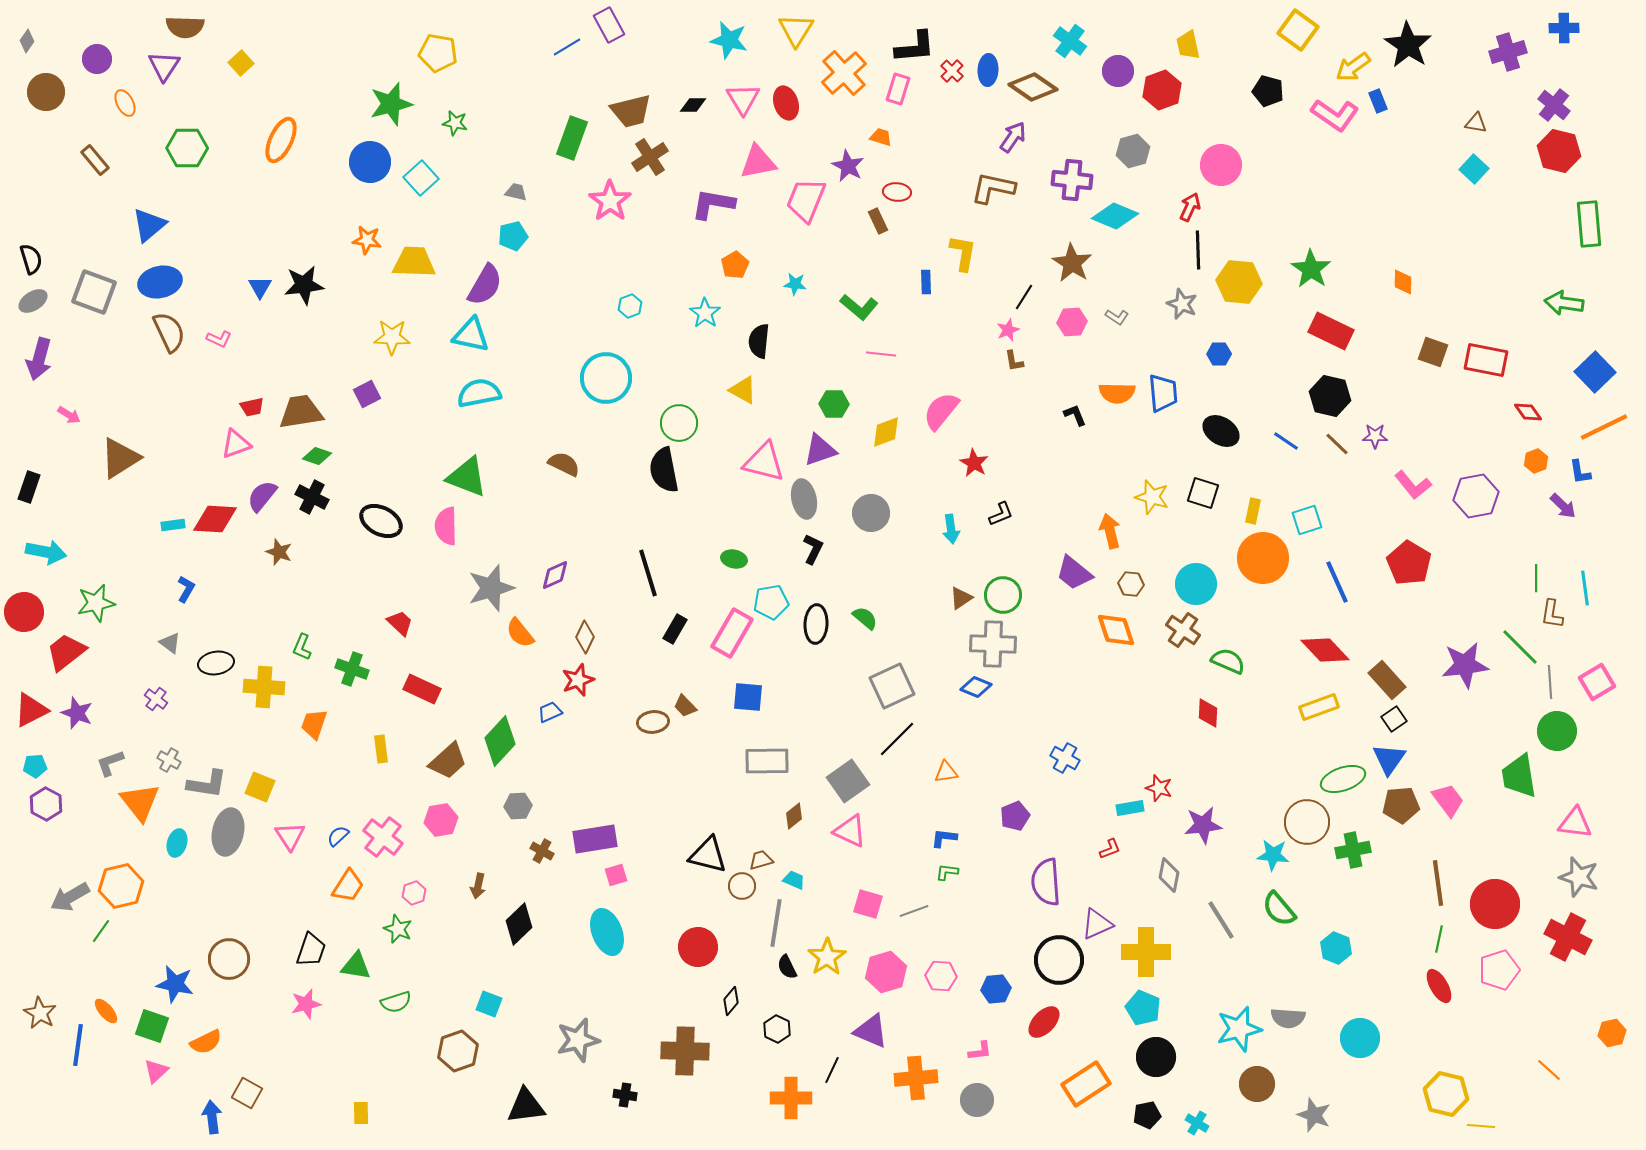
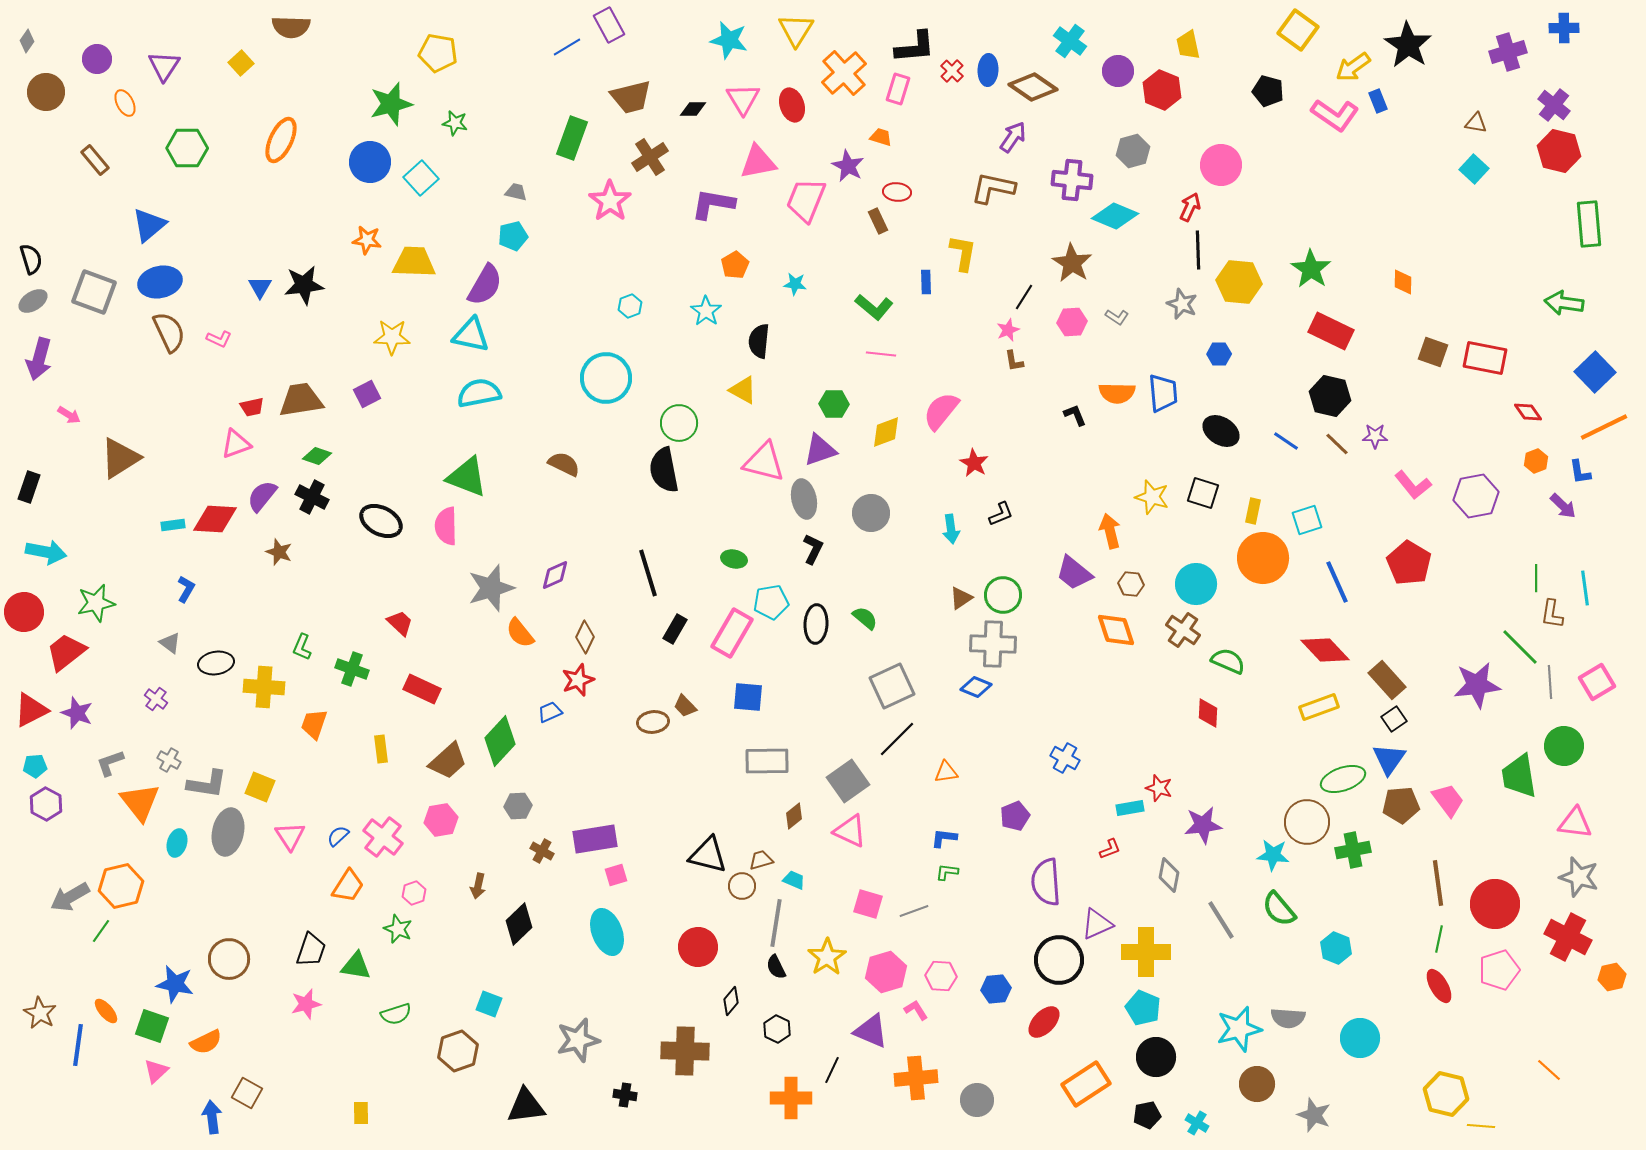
brown semicircle at (185, 27): moved 106 px right
red hexagon at (1162, 90): rotated 18 degrees counterclockwise
red ellipse at (786, 103): moved 6 px right, 2 px down
black diamond at (693, 105): moved 4 px down
brown trapezoid at (631, 111): moved 14 px up
green L-shape at (859, 307): moved 15 px right
cyan star at (705, 313): moved 1 px right, 2 px up
red rectangle at (1486, 360): moved 1 px left, 2 px up
brown trapezoid at (301, 412): moved 12 px up
purple star at (1465, 665): moved 12 px right, 20 px down
green circle at (1557, 731): moved 7 px right, 15 px down
black semicircle at (787, 967): moved 11 px left
green semicircle at (396, 1002): moved 12 px down
orange hexagon at (1612, 1033): moved 56 px up
pink L-shape at (980, 1051): moved 64 px left, 41 px up; rotated 115 degrees counterclockwise
